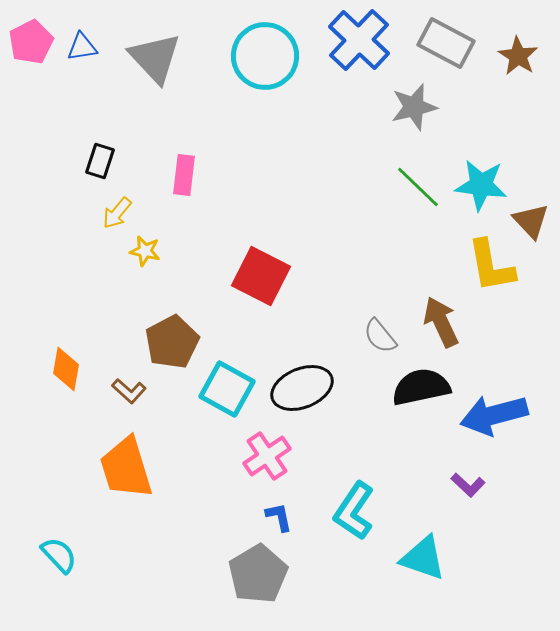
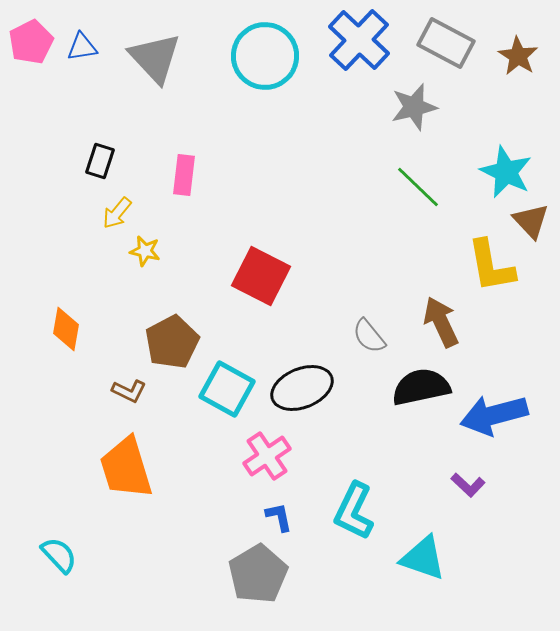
cyan star: moved 25 px right, 13 px up; rotated 18 degrees clockwise
gray semicircle: moved 11 px left
orange diamond: moved 40 px up
brown L-shape: rotated 16 degrees counterclockwise
cyan L-shape: rotated 8 degrees counterclockwise
